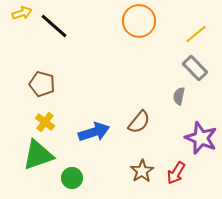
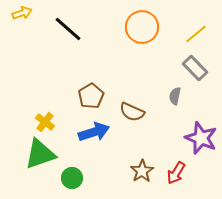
orange circle: moved 3 px right, 6 px down
black line: moved 14 px right, 3 px down
brown pentagon: moved 49 px right, 12 px down; rotated 25 degrees clockwise
gray semicircle: moved 4 px left
brown semicircle: moved 7 px left, 10 px up; rotated 75 degrees clockwise
green triangle: moved 2 px right, 1 px up
